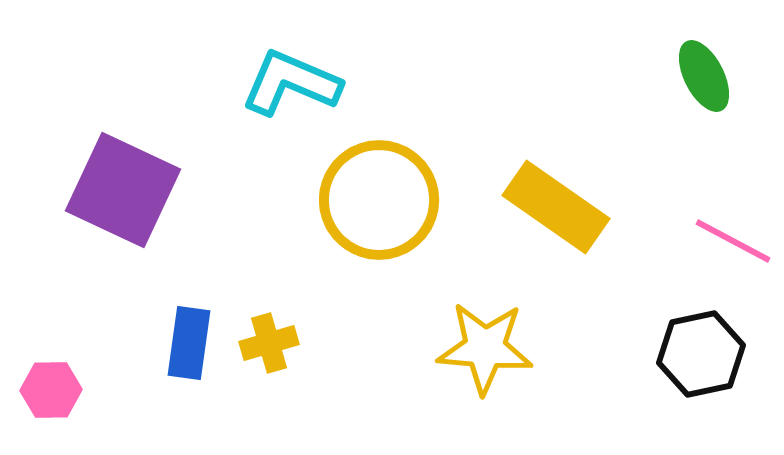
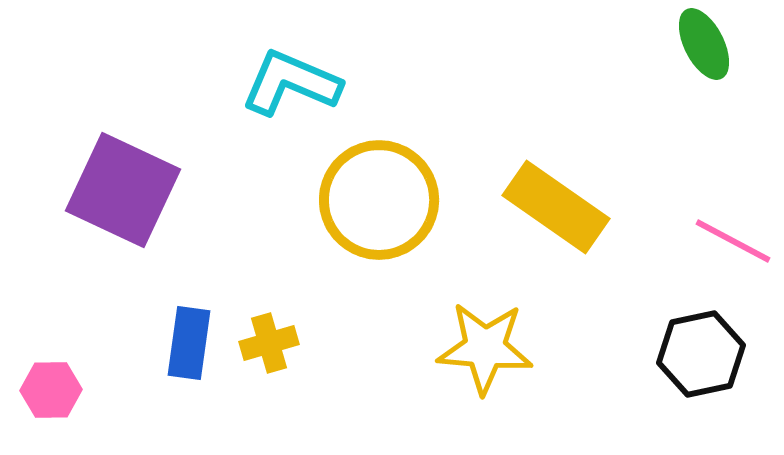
green ellipse: moved 32 px up
